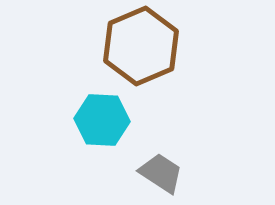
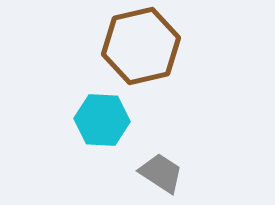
brown hexagon: rotated 10 degrees clockwise
